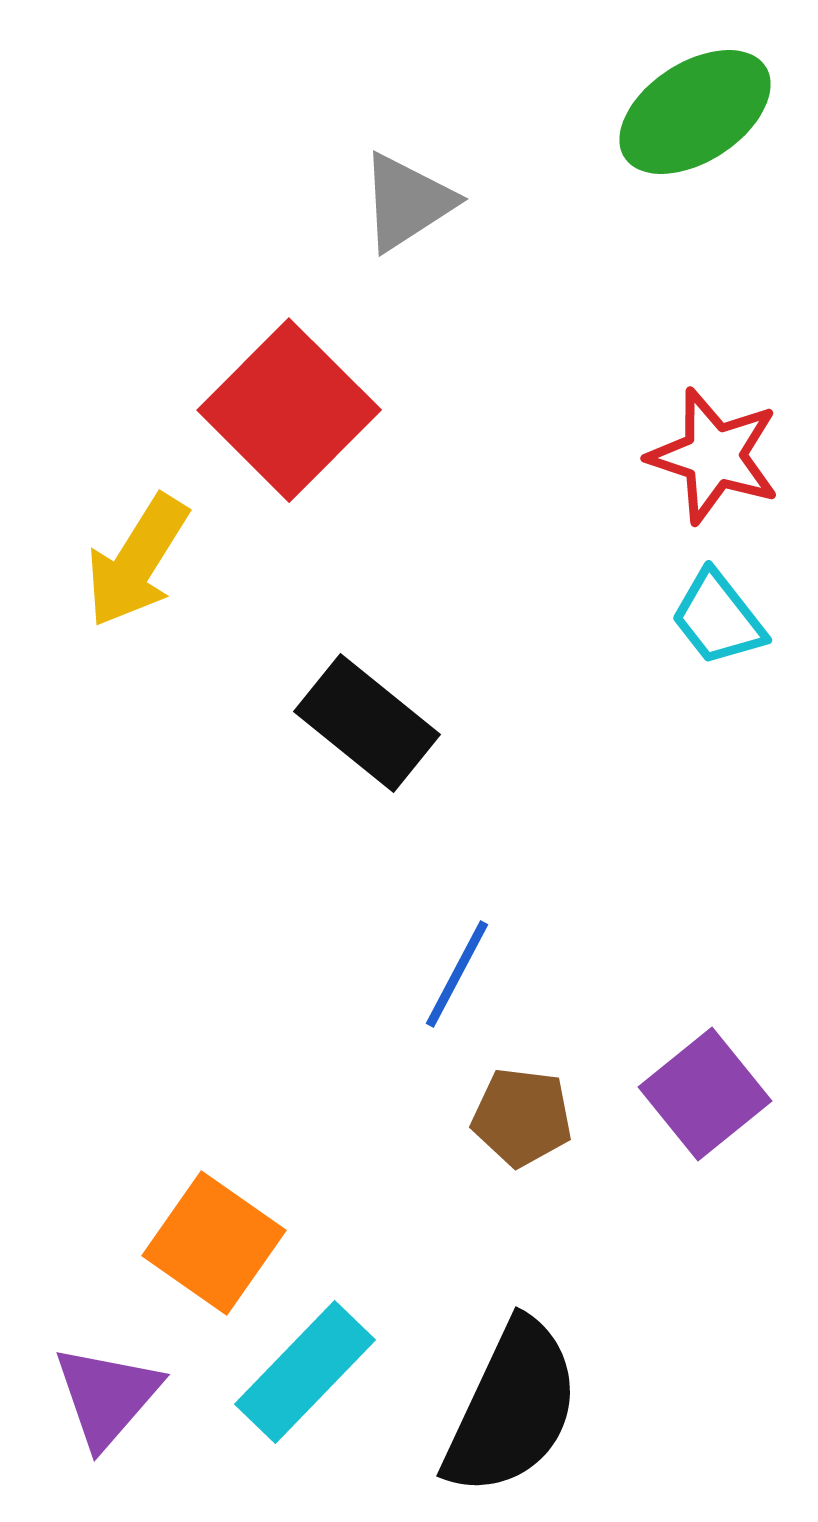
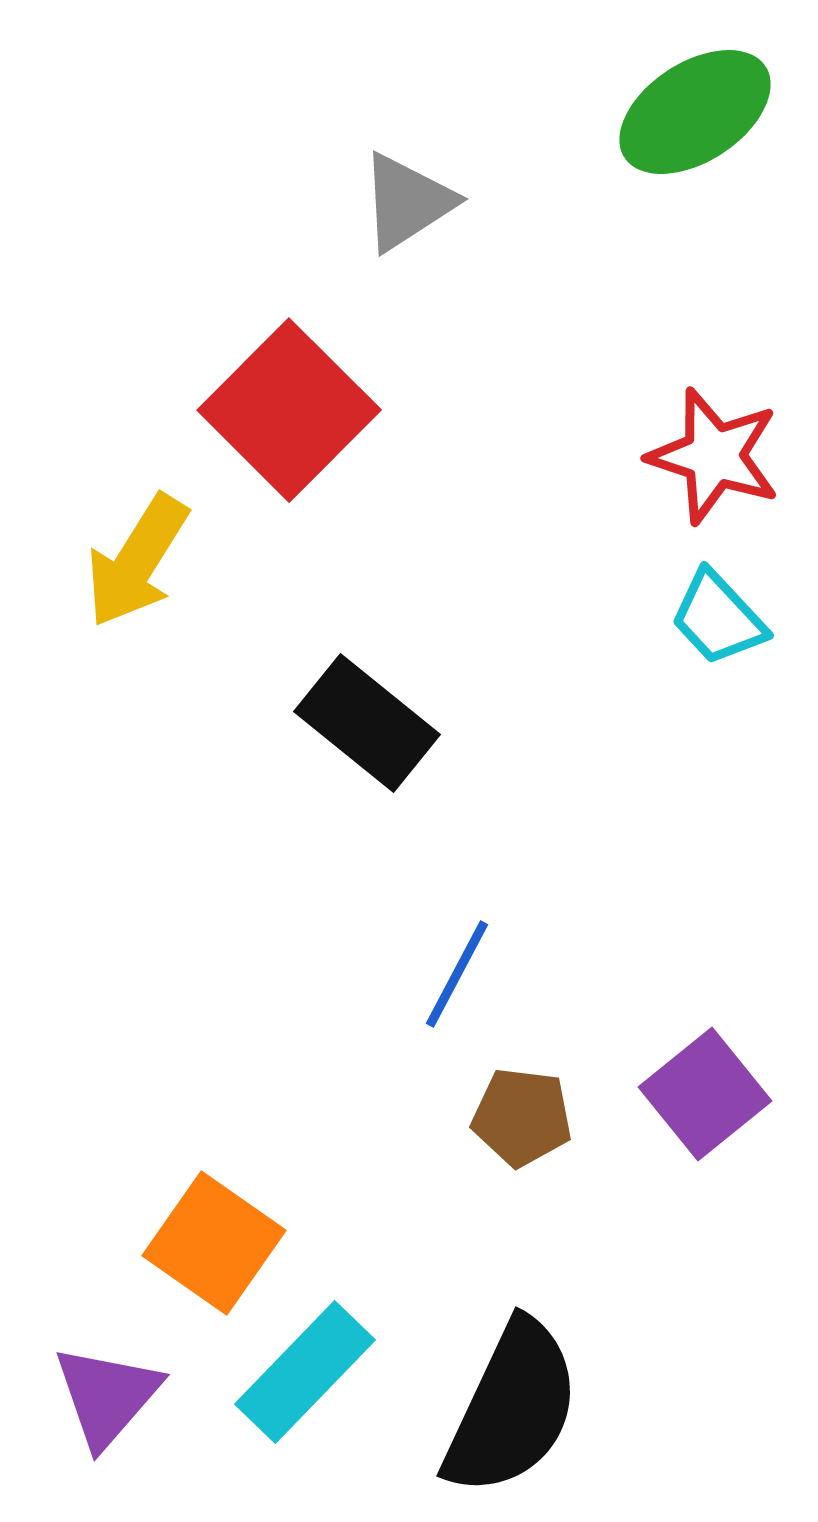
cyan trapezoid: rotated 5 degrees counterclockwise
